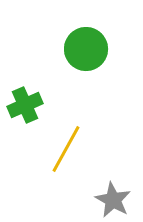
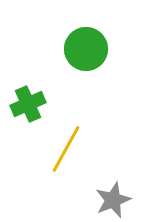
green cross: moved 3 px right, 1 px up
gray star: rotated 21 degrees clockwise
